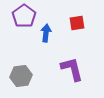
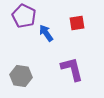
purple pentagon: rotated 10 degrees counterclockwise
blue arrow: rotated 42 degrees counterclockwise
gray hexagon: rotated 15 degrees clockwise
